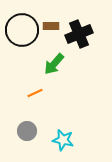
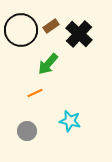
brown rectangle: rotated 35 degrees counterclockwise
black circle: moved 1 px left
black cross: rotated 24 degrees counterclockwise
green arrow: moved 6 px left
cyan star: moved 7 px right, 19 px up
